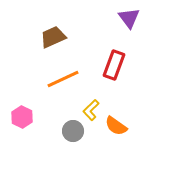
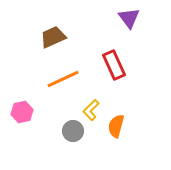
red rectangle: rotated 44 degrees counterclockwise
pink hexagon: moved 5 px up; rotated 20 degrees clockwise
orange semicircle: rotated 70 degrees clockwise
